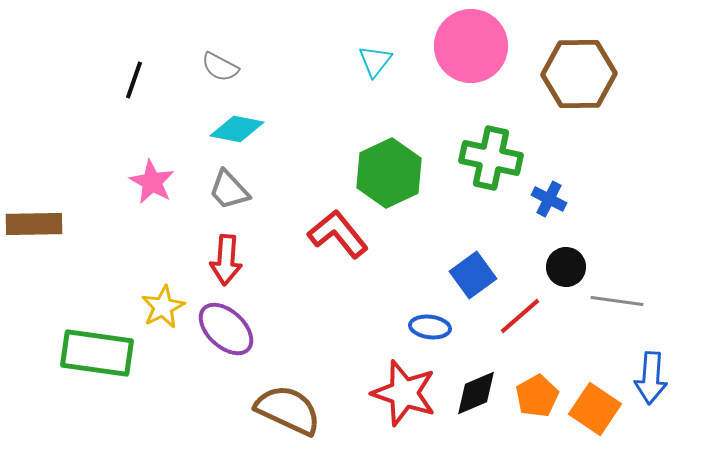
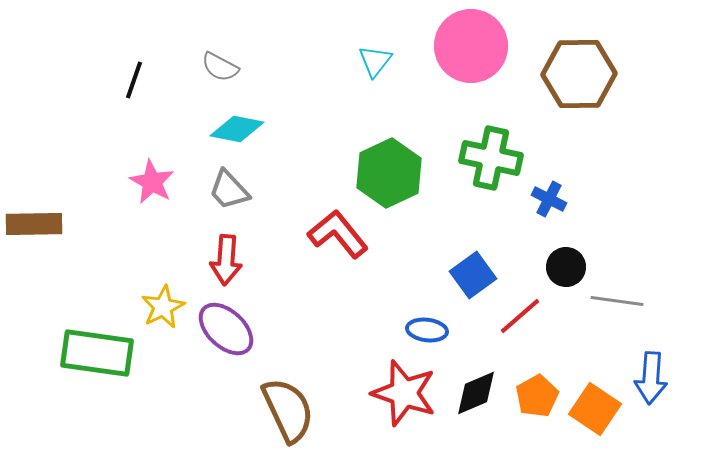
blue ellipse: moved 3 px left, 3 px down
brown semicircle: rotated 40 degrees clockwise
